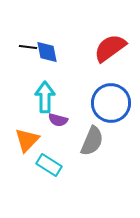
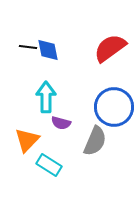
blue diamond: moved 1 px right, 2 px up
cyan arrow: moved 1 px right
blue circle: moved 3 px right, 4 px down
purple semicircle: moved 3 px right, 3 px down
gray semicircle: moved 3 px right
